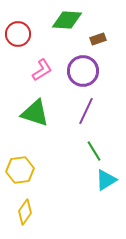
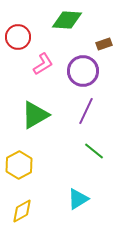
red circle: moved 3 px down
brown rectangle: moved 6 px right, 5 px down
pink L-shape: moved 1 px right, 6 px up
green triangle: moved 2 px down; rotated 48 degrees counterclockwise
green line: rotated 20 degrees counterclockwise
yellow hexagon: moved 1 px left, 5 px up; rotated 20 degrees counterclockwise
cyan triangle: moved 28 px left, 19 px down
yellow diamond: moved 3 px left, 1 px up; rotated 25 degrees clockwise
